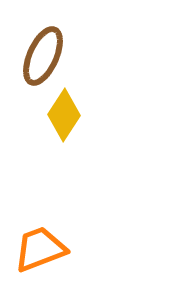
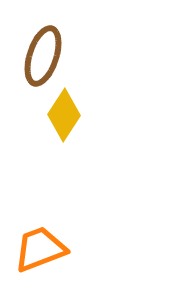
brown ellipse: rotated 6 degrees counterclockwise
